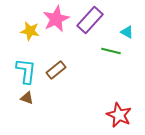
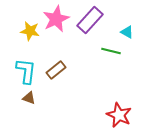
brown triangle: moved 2 px right
